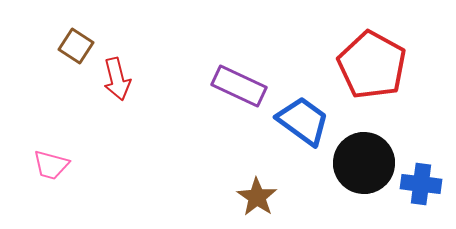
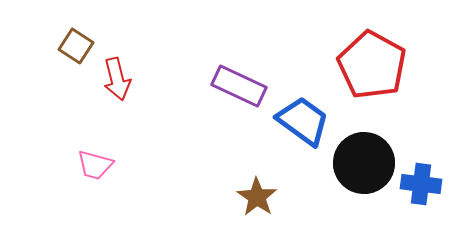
pink trapezoid: moved 44 px right
